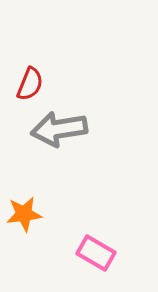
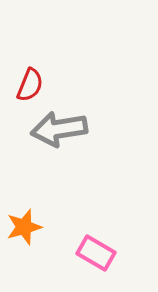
red semicircle: moved 1 px down
orange star: moved 13 px down; rotated 9 degrees counterclockwise
